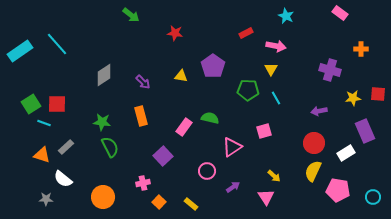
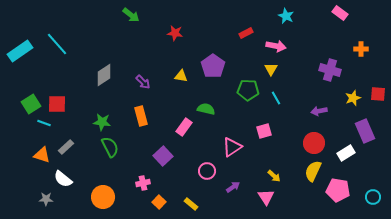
yellow star at (353, 98): rotated 14 degrees counterclockwise
green semicircle at (210, 118): moved 4 px left, 9 px up
